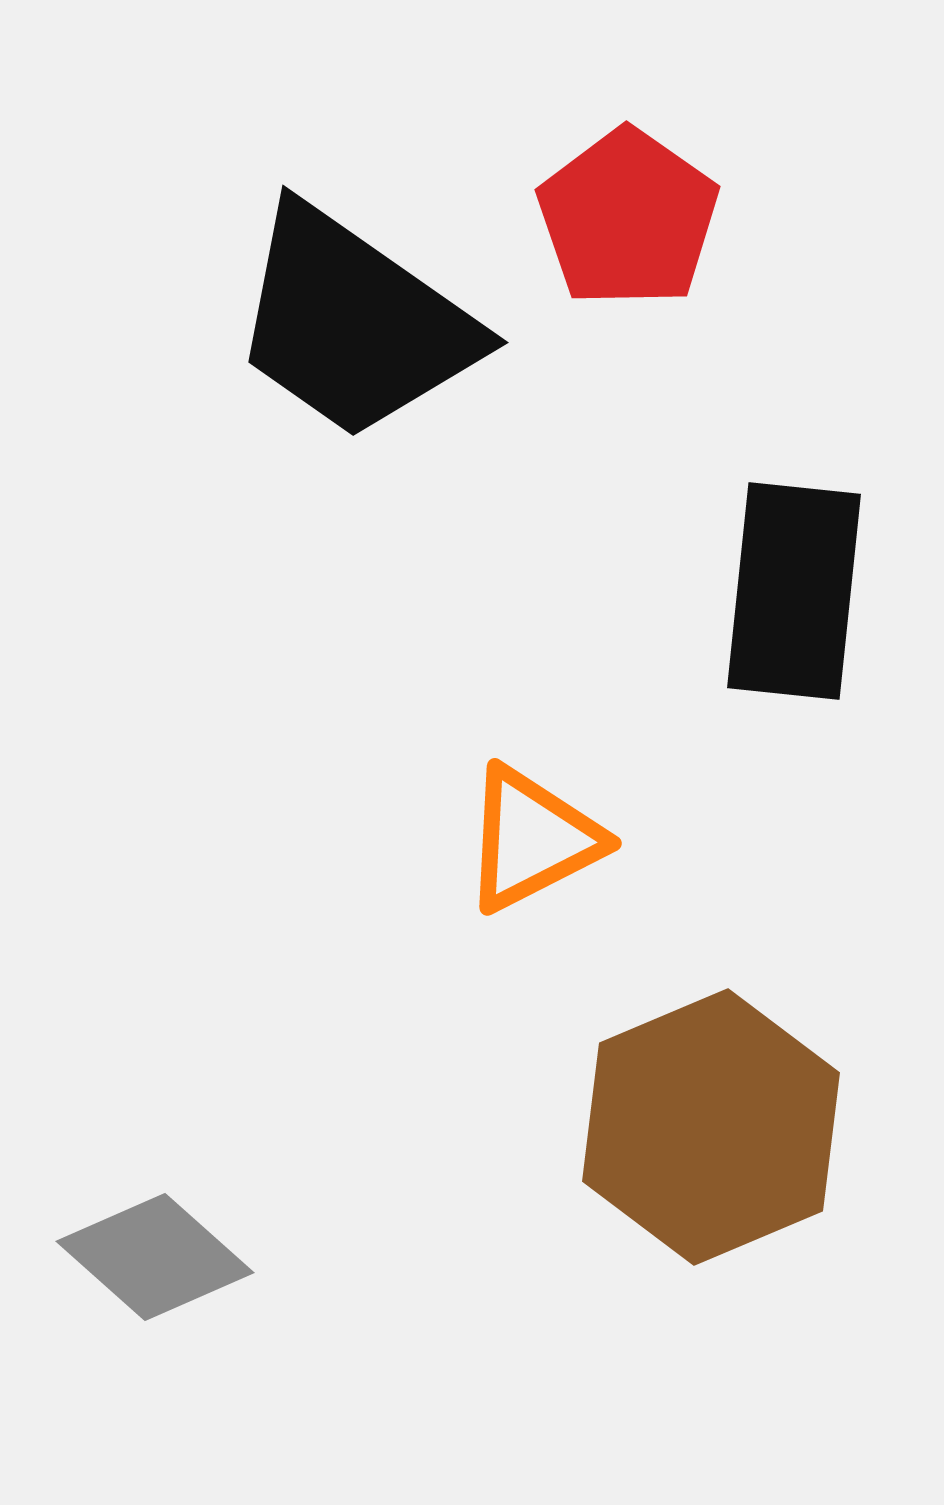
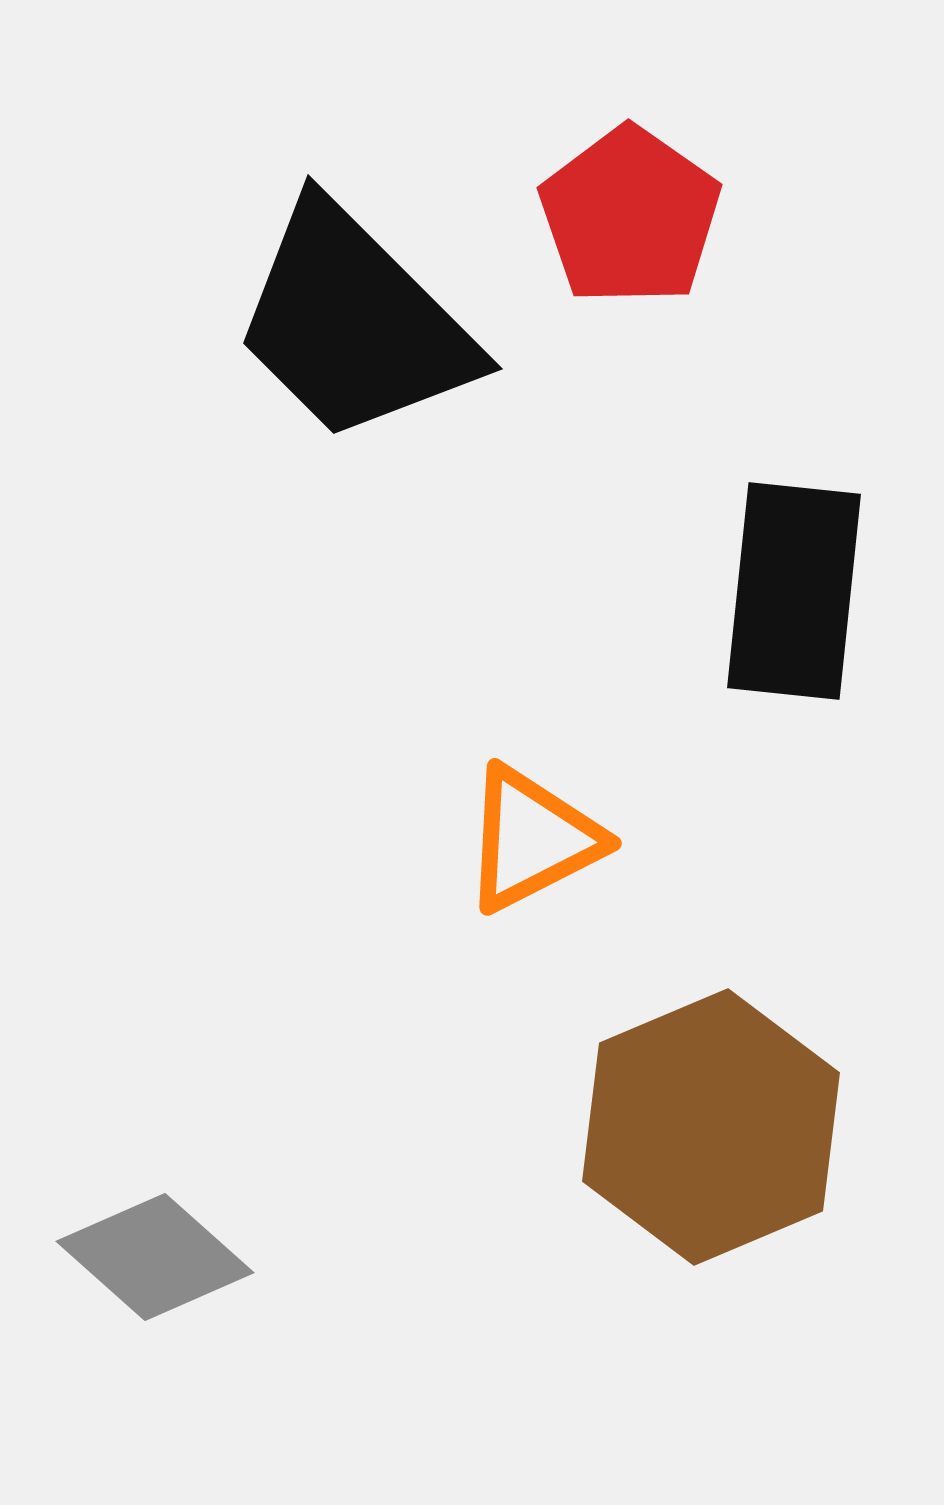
red pentagon: moved 2 px right, 2 px up
black trapezoid: rotated 10 degrees clockwise
